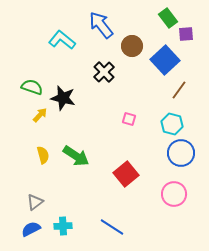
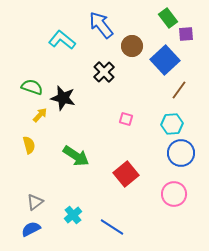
pink square: moved 3 px left
cyan hexagon: rotated 20 degrees counterclockwise
yellow semicircle: moved 14 px left, 10 px up
cyan cross: moved 10 px right, 11 px up; rotated 36 degrees counterclockwise
